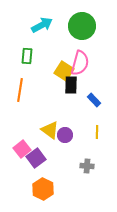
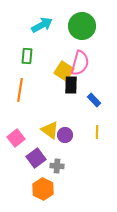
pink square: moved 6 px left, 11 px up
gray cross: moved 30 px left
